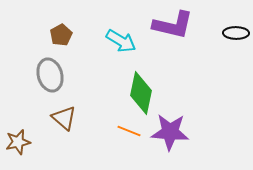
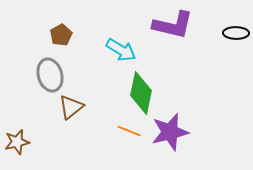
cyan arrow: moved 9 px down
brown triangle: moved 7 px right, 11 px up; rotated 40 degrees clockwise
purple star: rotated 18 degrees counterclockwise
brown star: moved 1 px left
